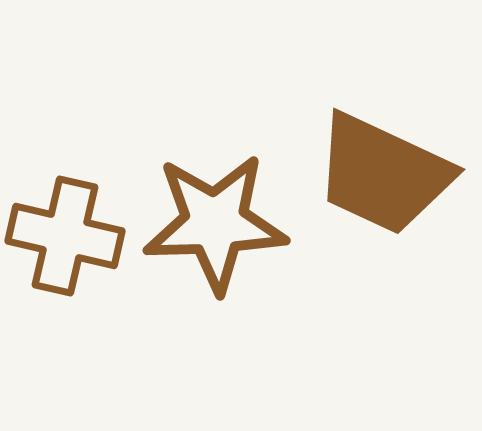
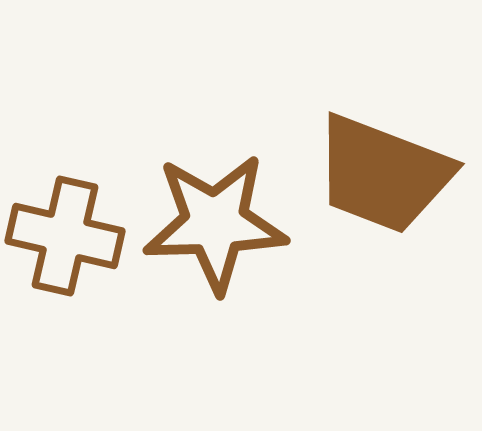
brown trapezoid: rotated 4 degrees counterclockwise
